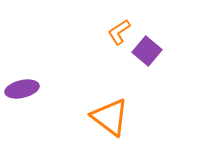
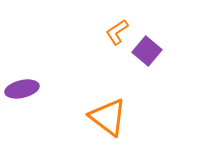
orange L-shape: moved 2 px left
orange triangle: moved 2 px left
